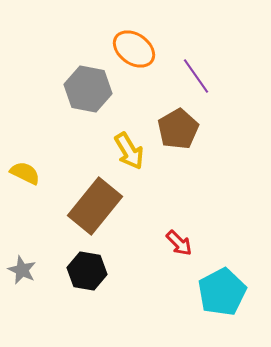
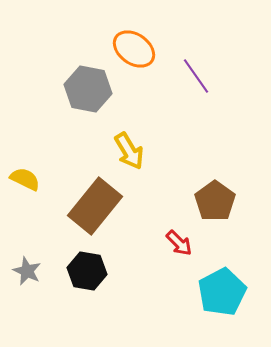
brown pentagon: moved 37 px right, 72 px down; rotated 6 degrees counterclockwise
yellow semicircle: moved 6 px down
gray star: moved 5 px right, 1 px down
